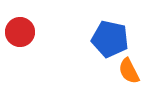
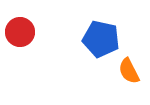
blue pentagon: moved 9 px left
